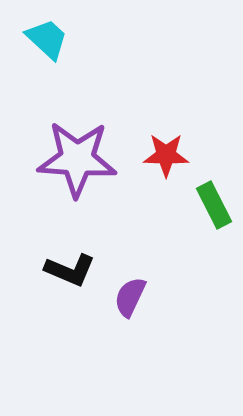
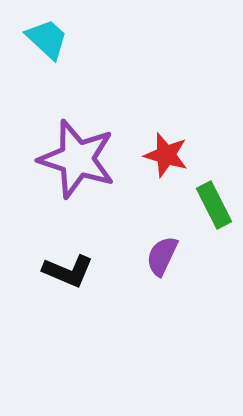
red star: rotated 15 degrees clockwise
purple star: rotated 14 degrees clockwise
black L-shape: moved 2 px left, 1 px down
purple semicircle: moved 32 px right, 41 px up
